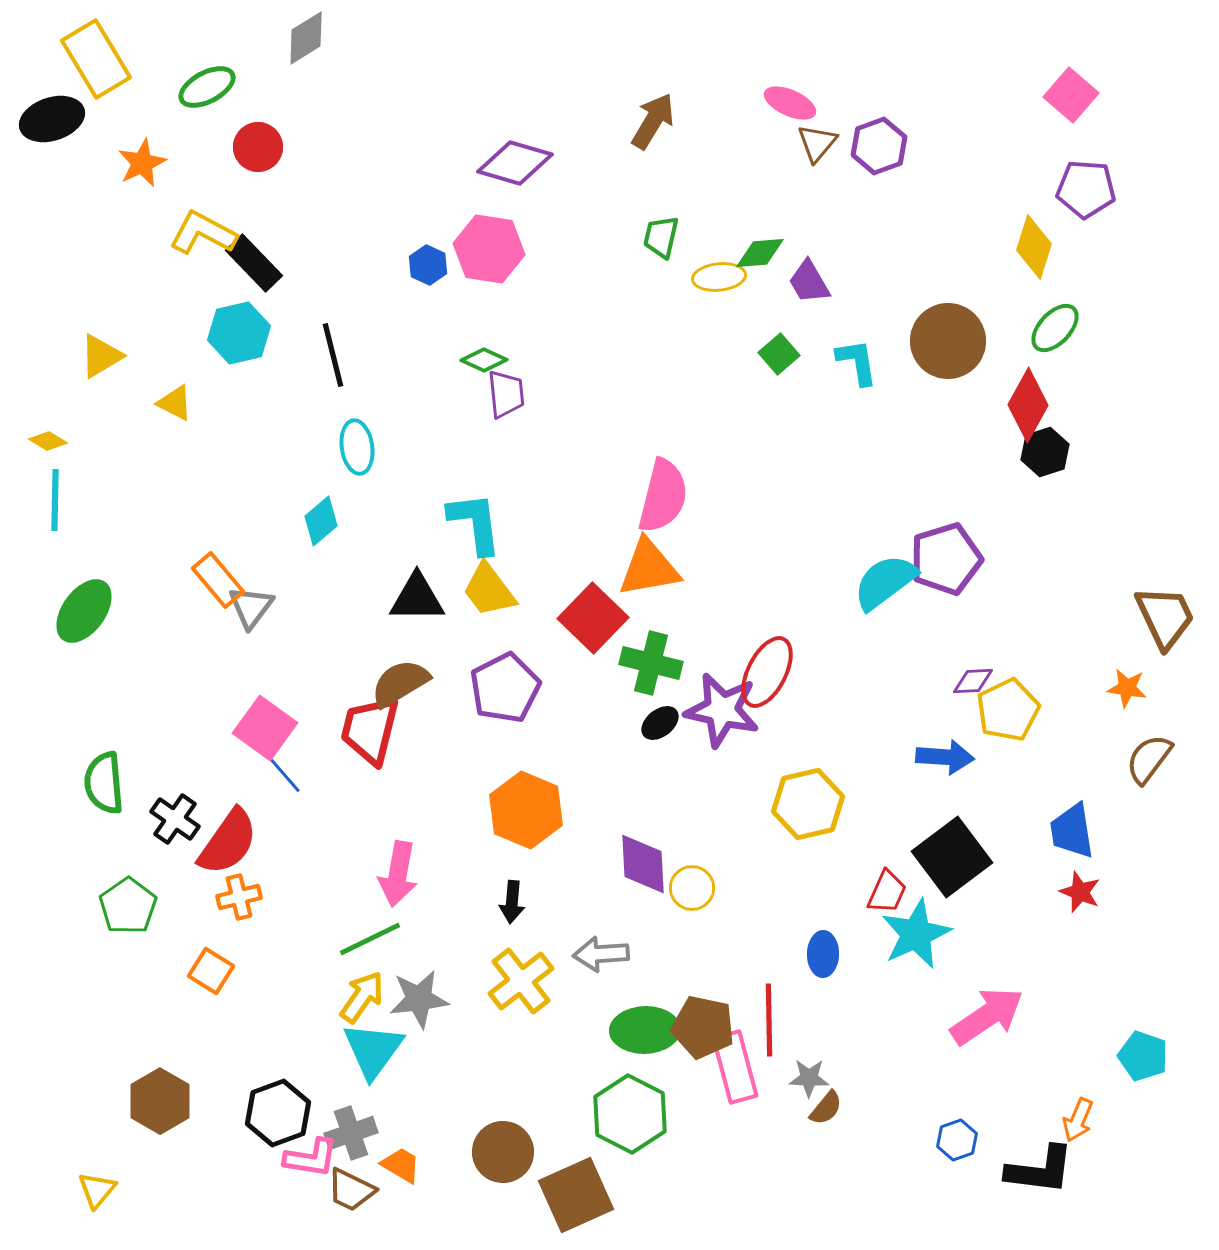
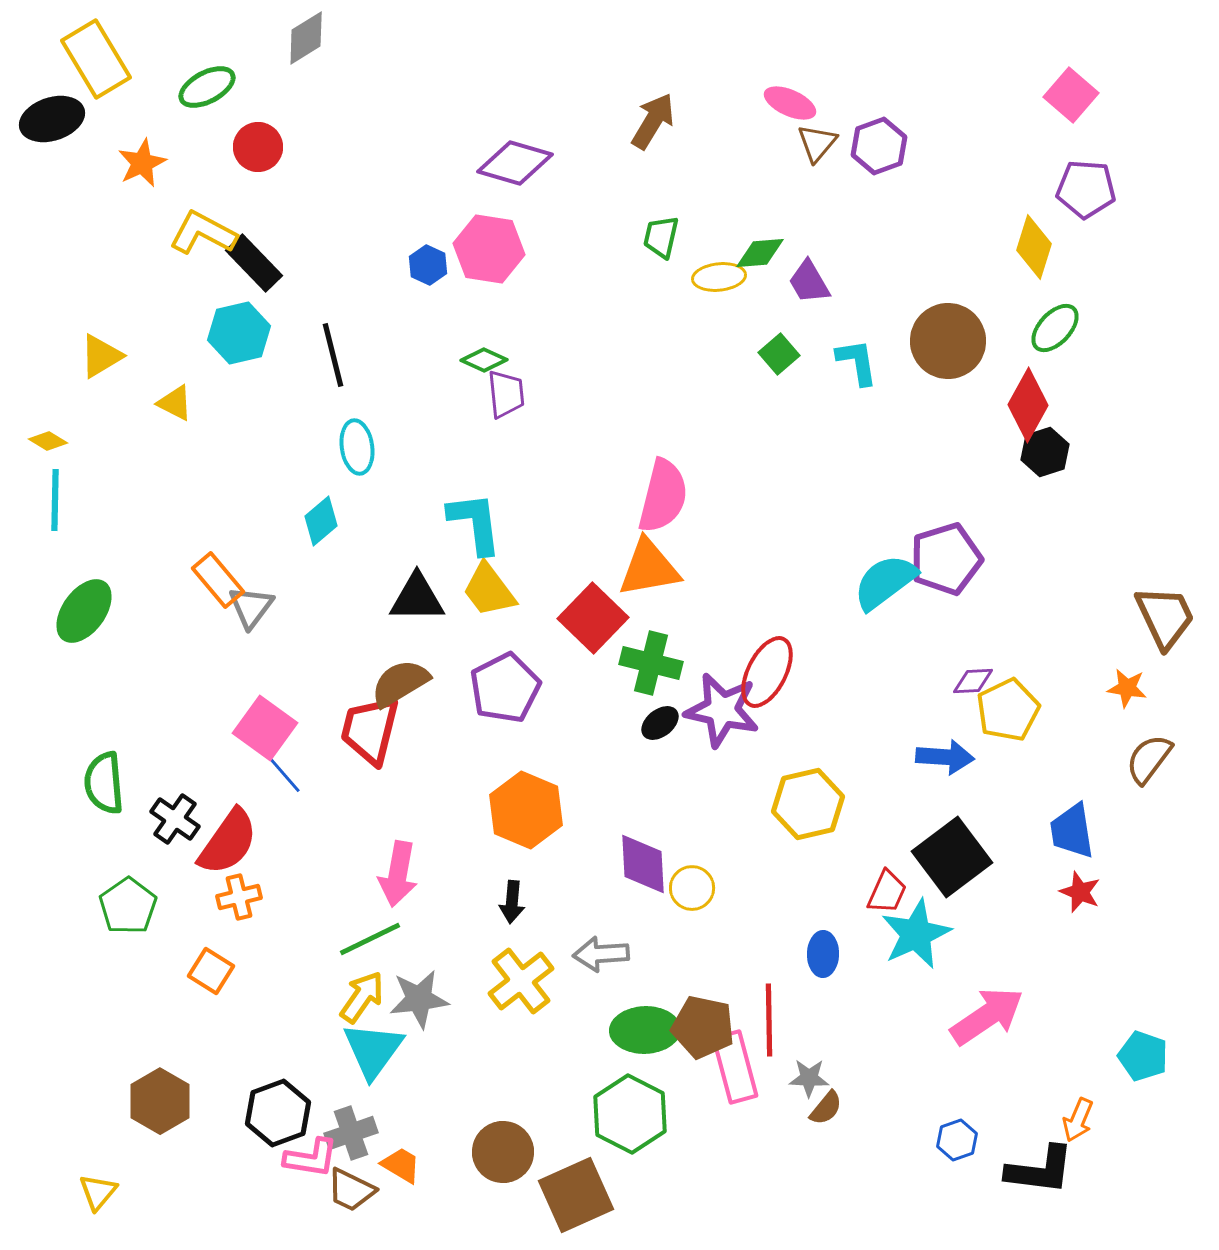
yellow triangle at (97, 1190): moved 1 px right, 2 px down
